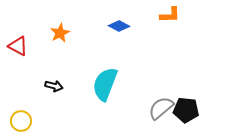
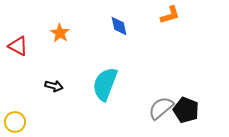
orange L-shape: rotated 15 degrees counterclockwise
blue diamond: rotated 50 degrees clockwise
orange star: rotated 12 degrees counterclockwise
black pentagon: rotated 15 degrees clockwise
yellow circle: moved 6 px left, 1 px down
